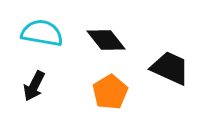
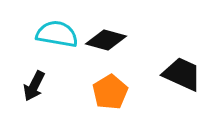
cyan semicircle: moved 15 px right, 1 px down
black diamond: rotated 36 degrees counterclockwise
black trapezoid: moved 12 px right, 6 px down
